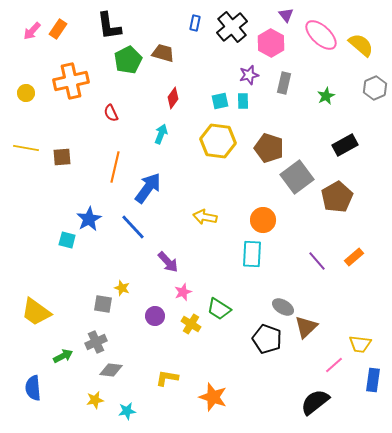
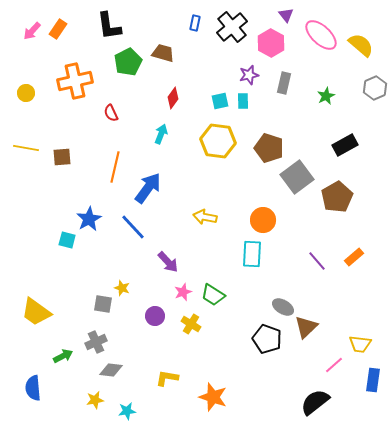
green pentagon at (128, 60): moved 2 px down
orange cross at (71, 81): moved 4 px right
green trapezoid at (219, 309): moved 6 px left, 14 px up
